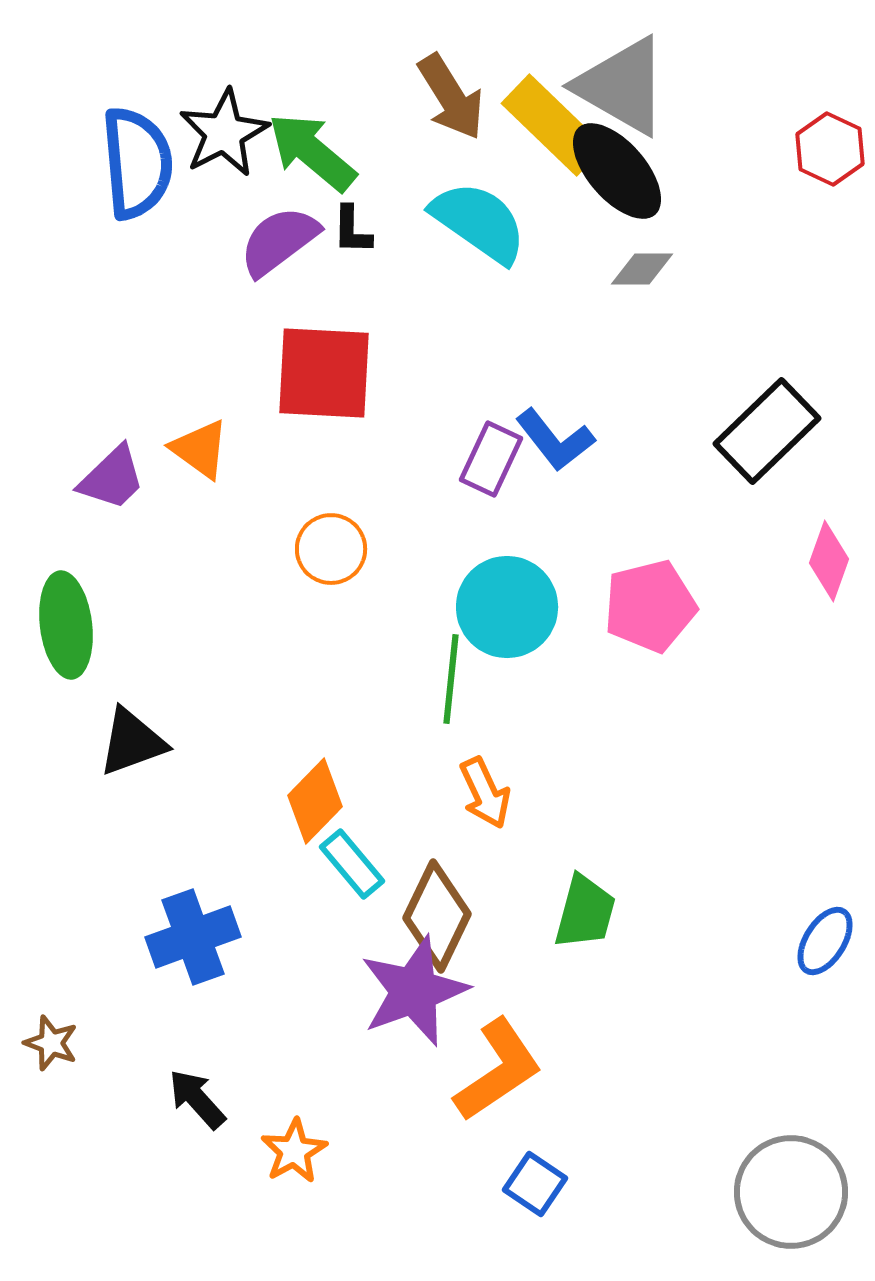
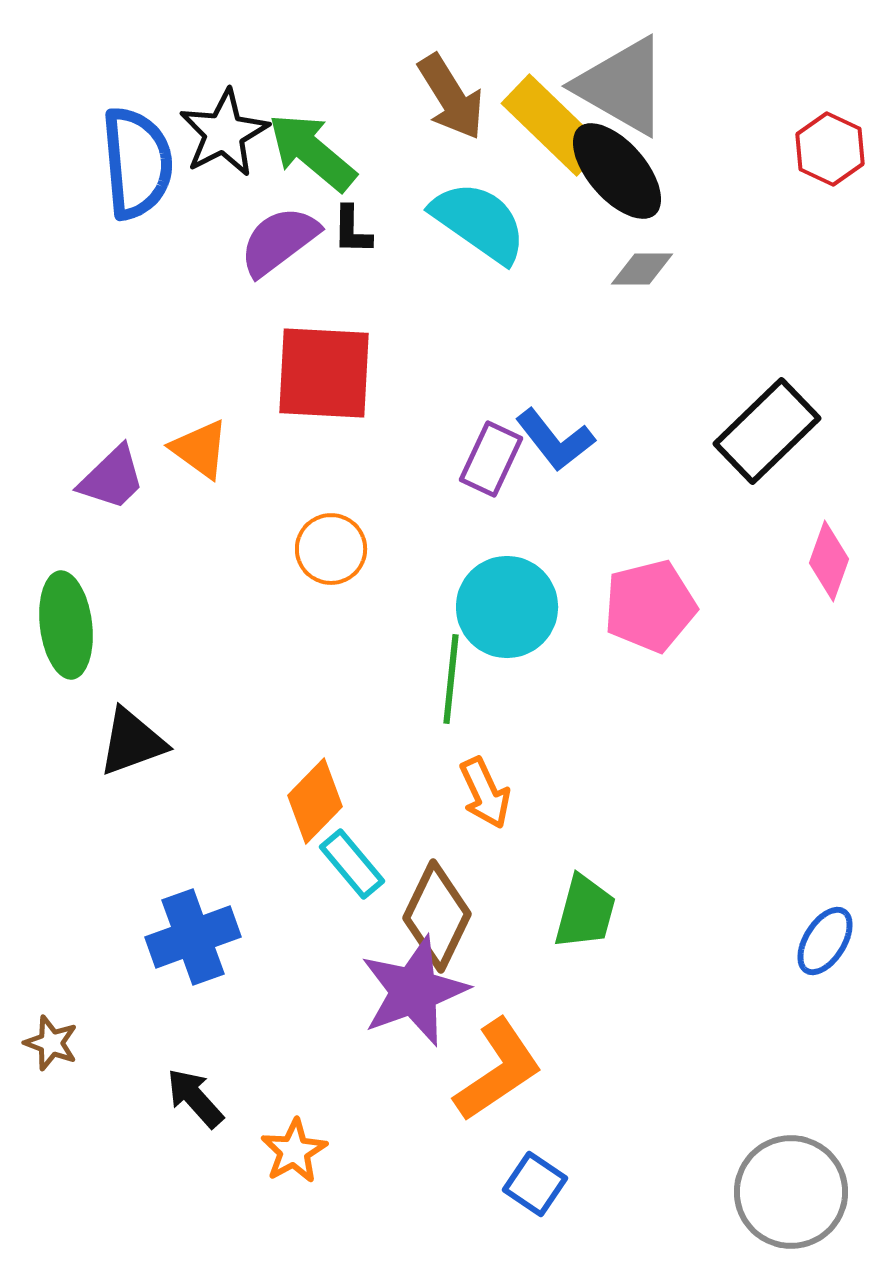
black arrow: moved 2 px left, 1 px up
